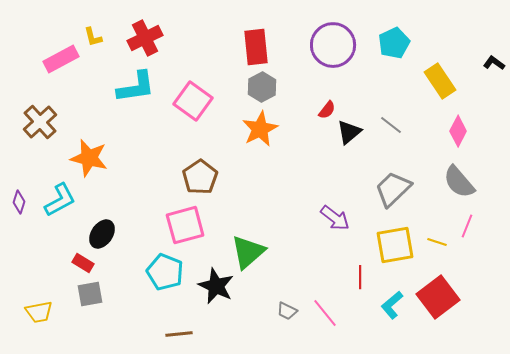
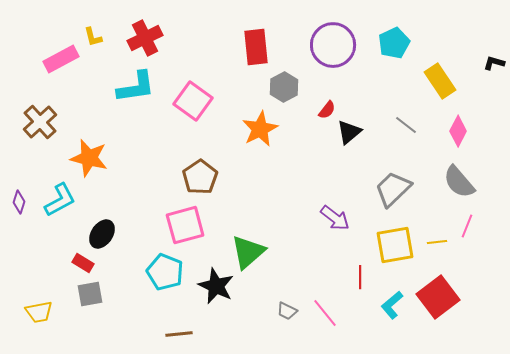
black L-shape at (494, 63): rotated 20 degrees counterclockwise
gray hexagon at (262, 87): moved 22 px right
gray line at (391, 125): moved 15 px right
yellow line at (437, 242): rotated 24 degrees counterclockwise
